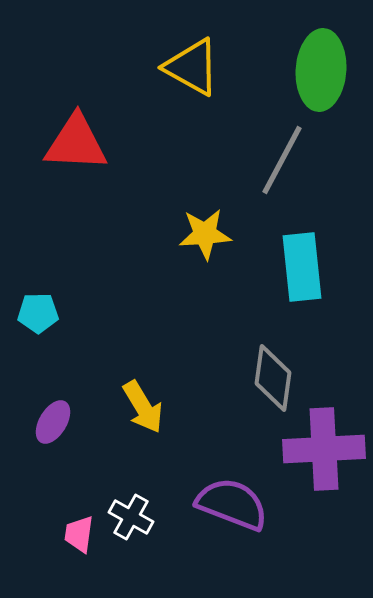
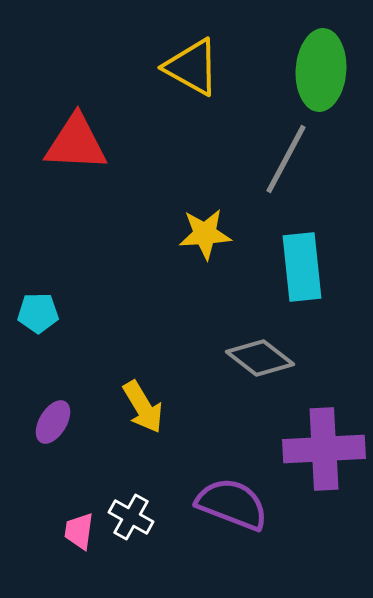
gray line: moved 4 px right, 1 px up
gray diamond: moved 13 px left, 20 px up; rotated 60 degrees counterclockwise
pink trapezoid: moved 3 px up
